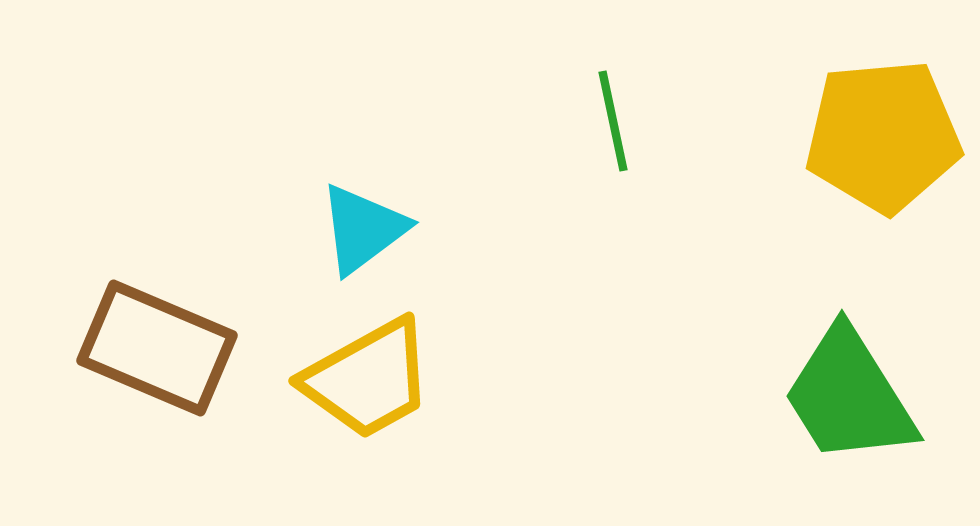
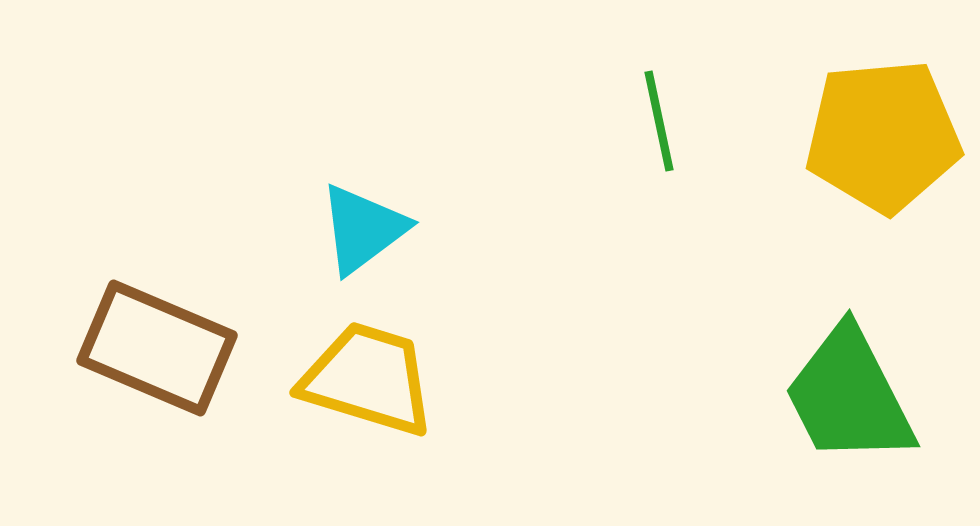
green line: moved 46 px right
yellow trapezoid: rotated 134 degrees counterclockwise
green trapezoid: rotated 5 degrees clockwise
